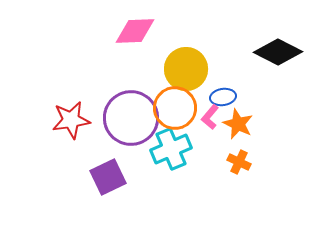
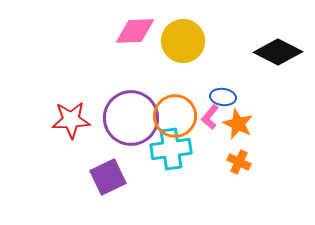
yellow circle: moved 3 px left, 28 px up
blue ellipse: rotated 15 degrees clockwise
orange circle: moved 8 px down
red star: rotated 6 degrees clockwise
cyan cross: rotated 15 degrees clockwise
